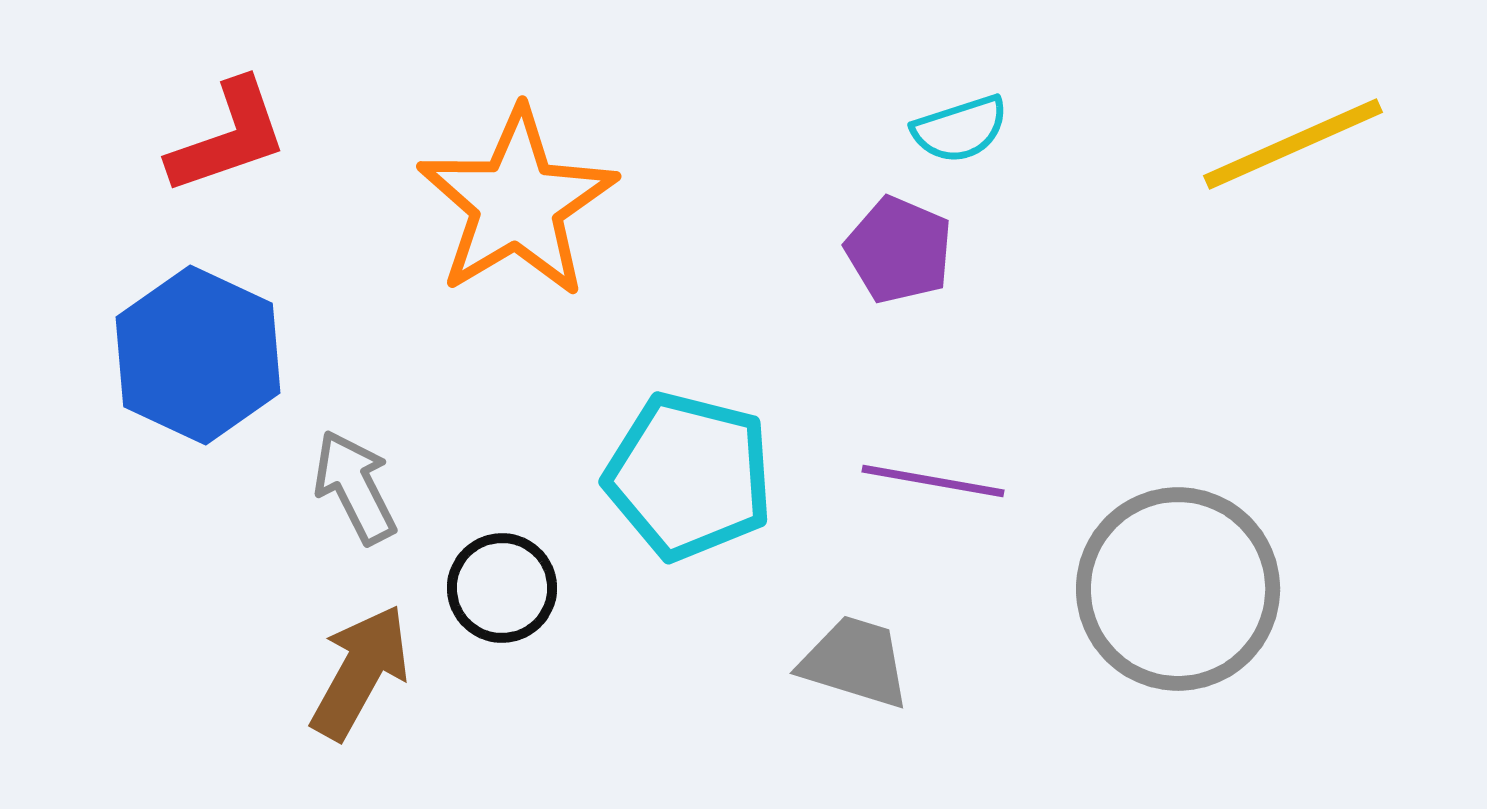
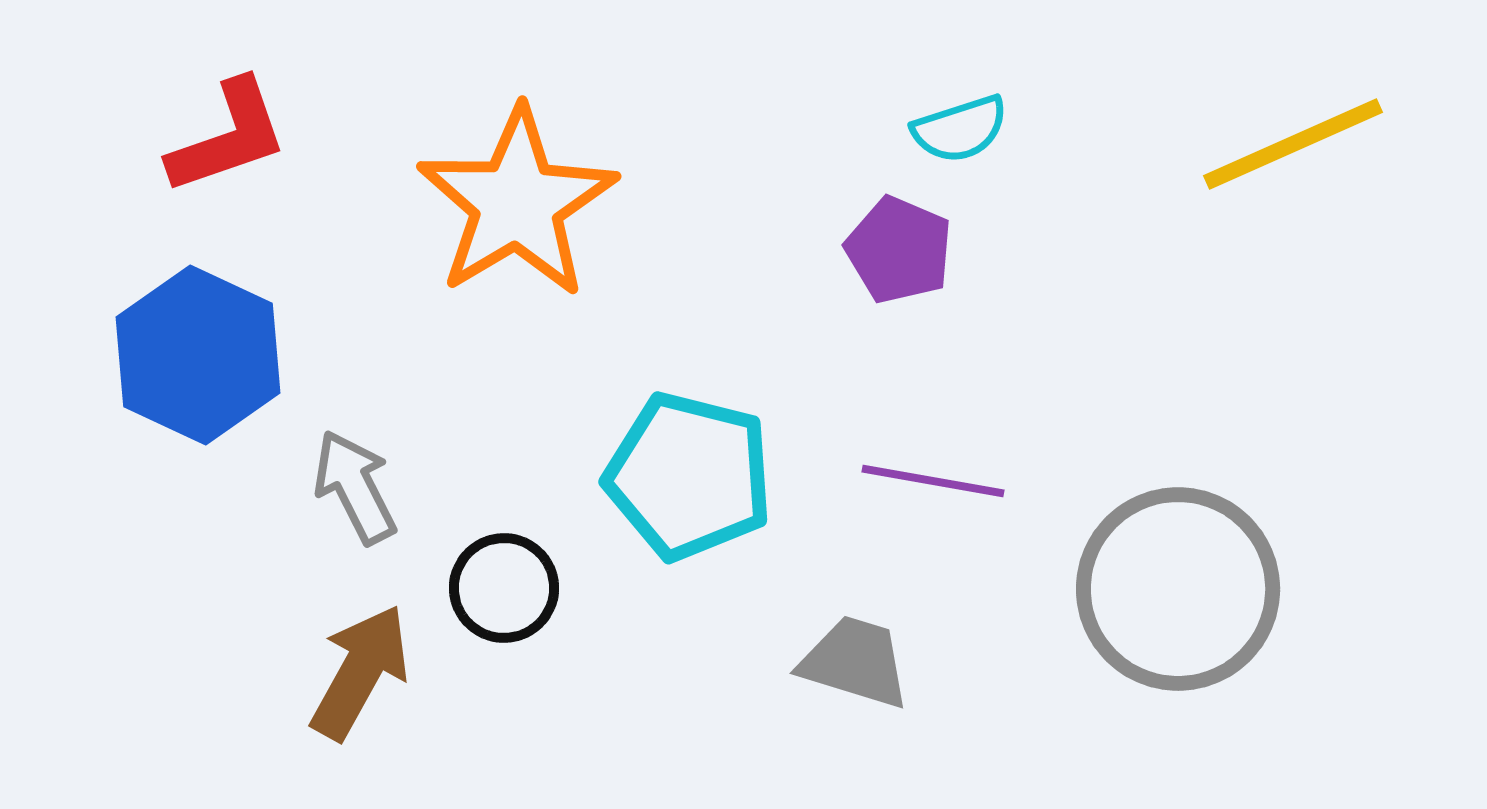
black circle: moved 2 px right
